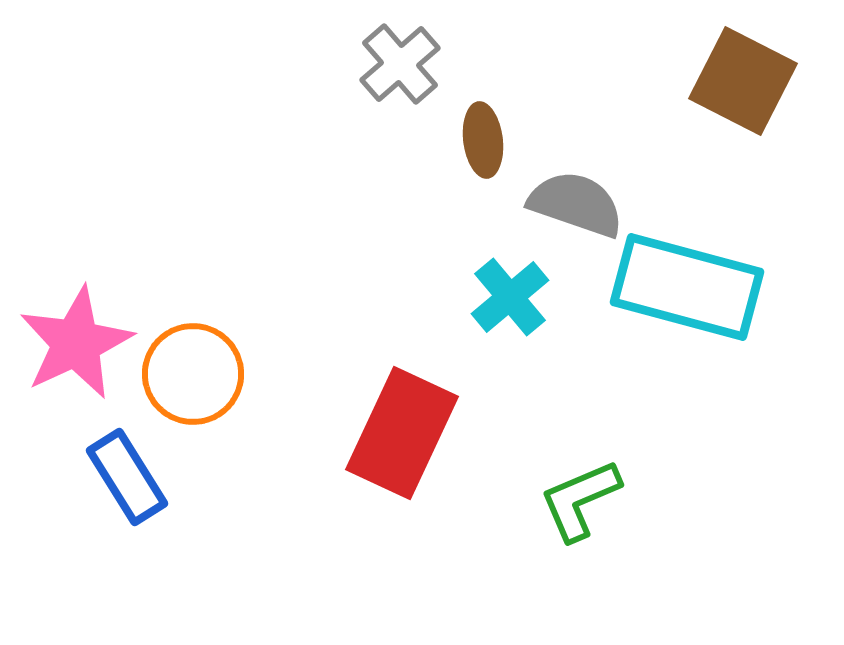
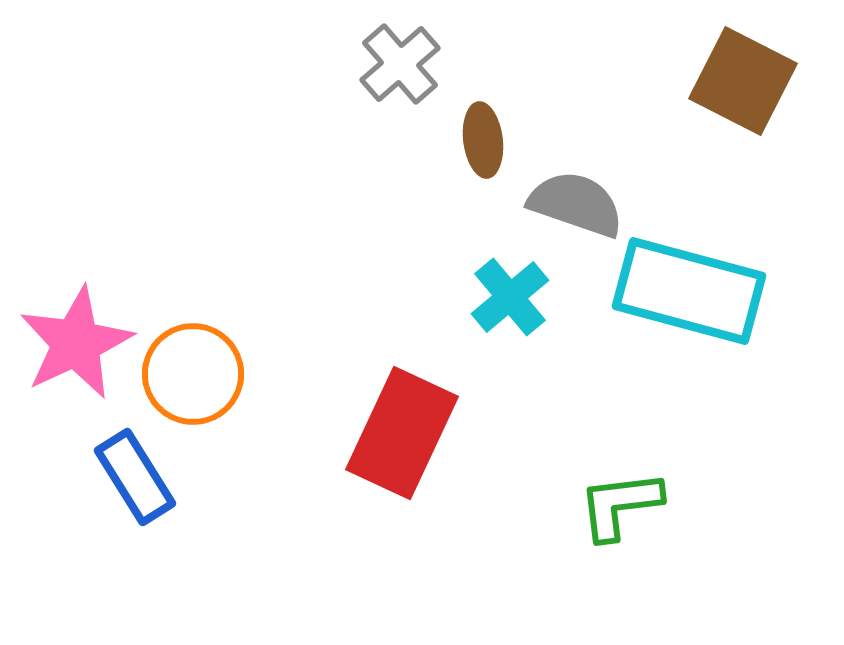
cyan rectangle: moved 2 px right, 4 px down
blue rectangle: moved 8 px right
green L-shape: moved 40 px right, 5 px down; rotated 16 degrees clockwise
